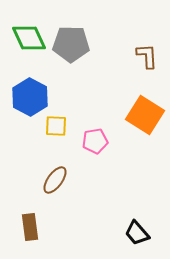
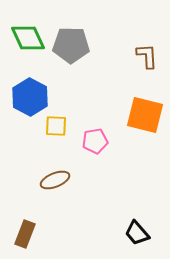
green diamond: moved 1 px left
gray pentagon: moved 1 px down
orange square: rotated 18 degrees counterclockwise
brown ellipse: rotated 32 degrees clockwise
brown rectangle: moved 5 px left, 7 px down; rotated 28 degrees clockwise
